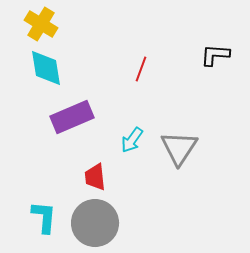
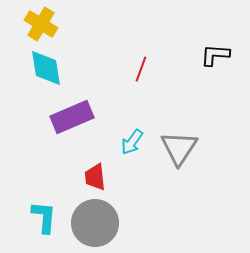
cyan arrow: moved 2 px down
